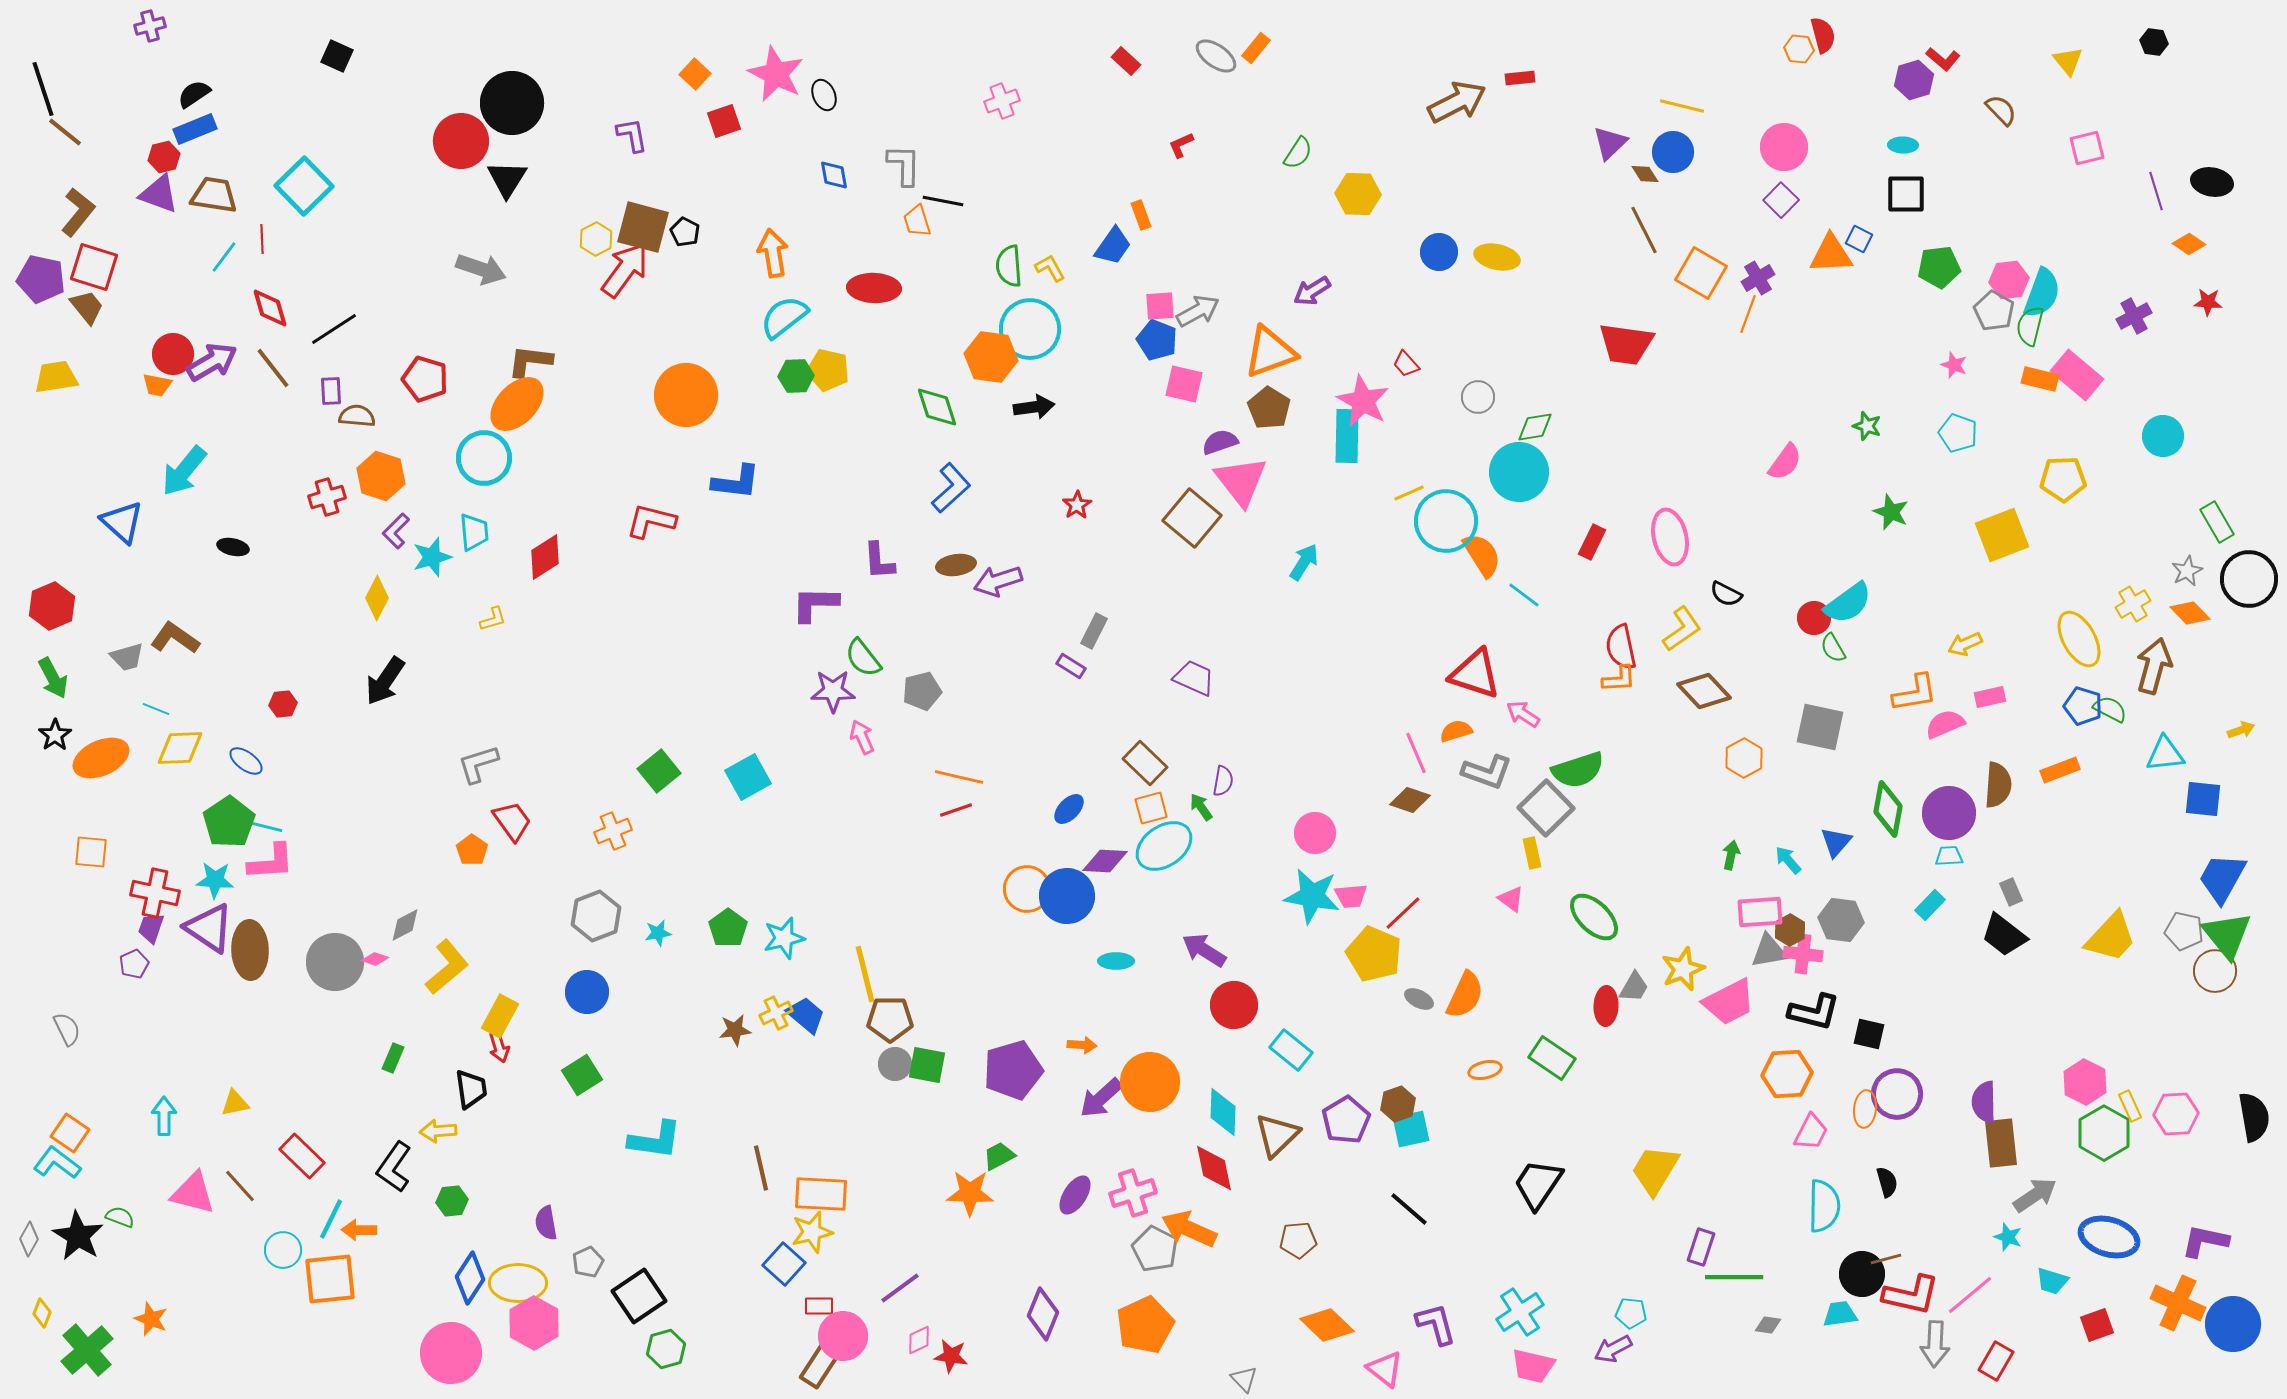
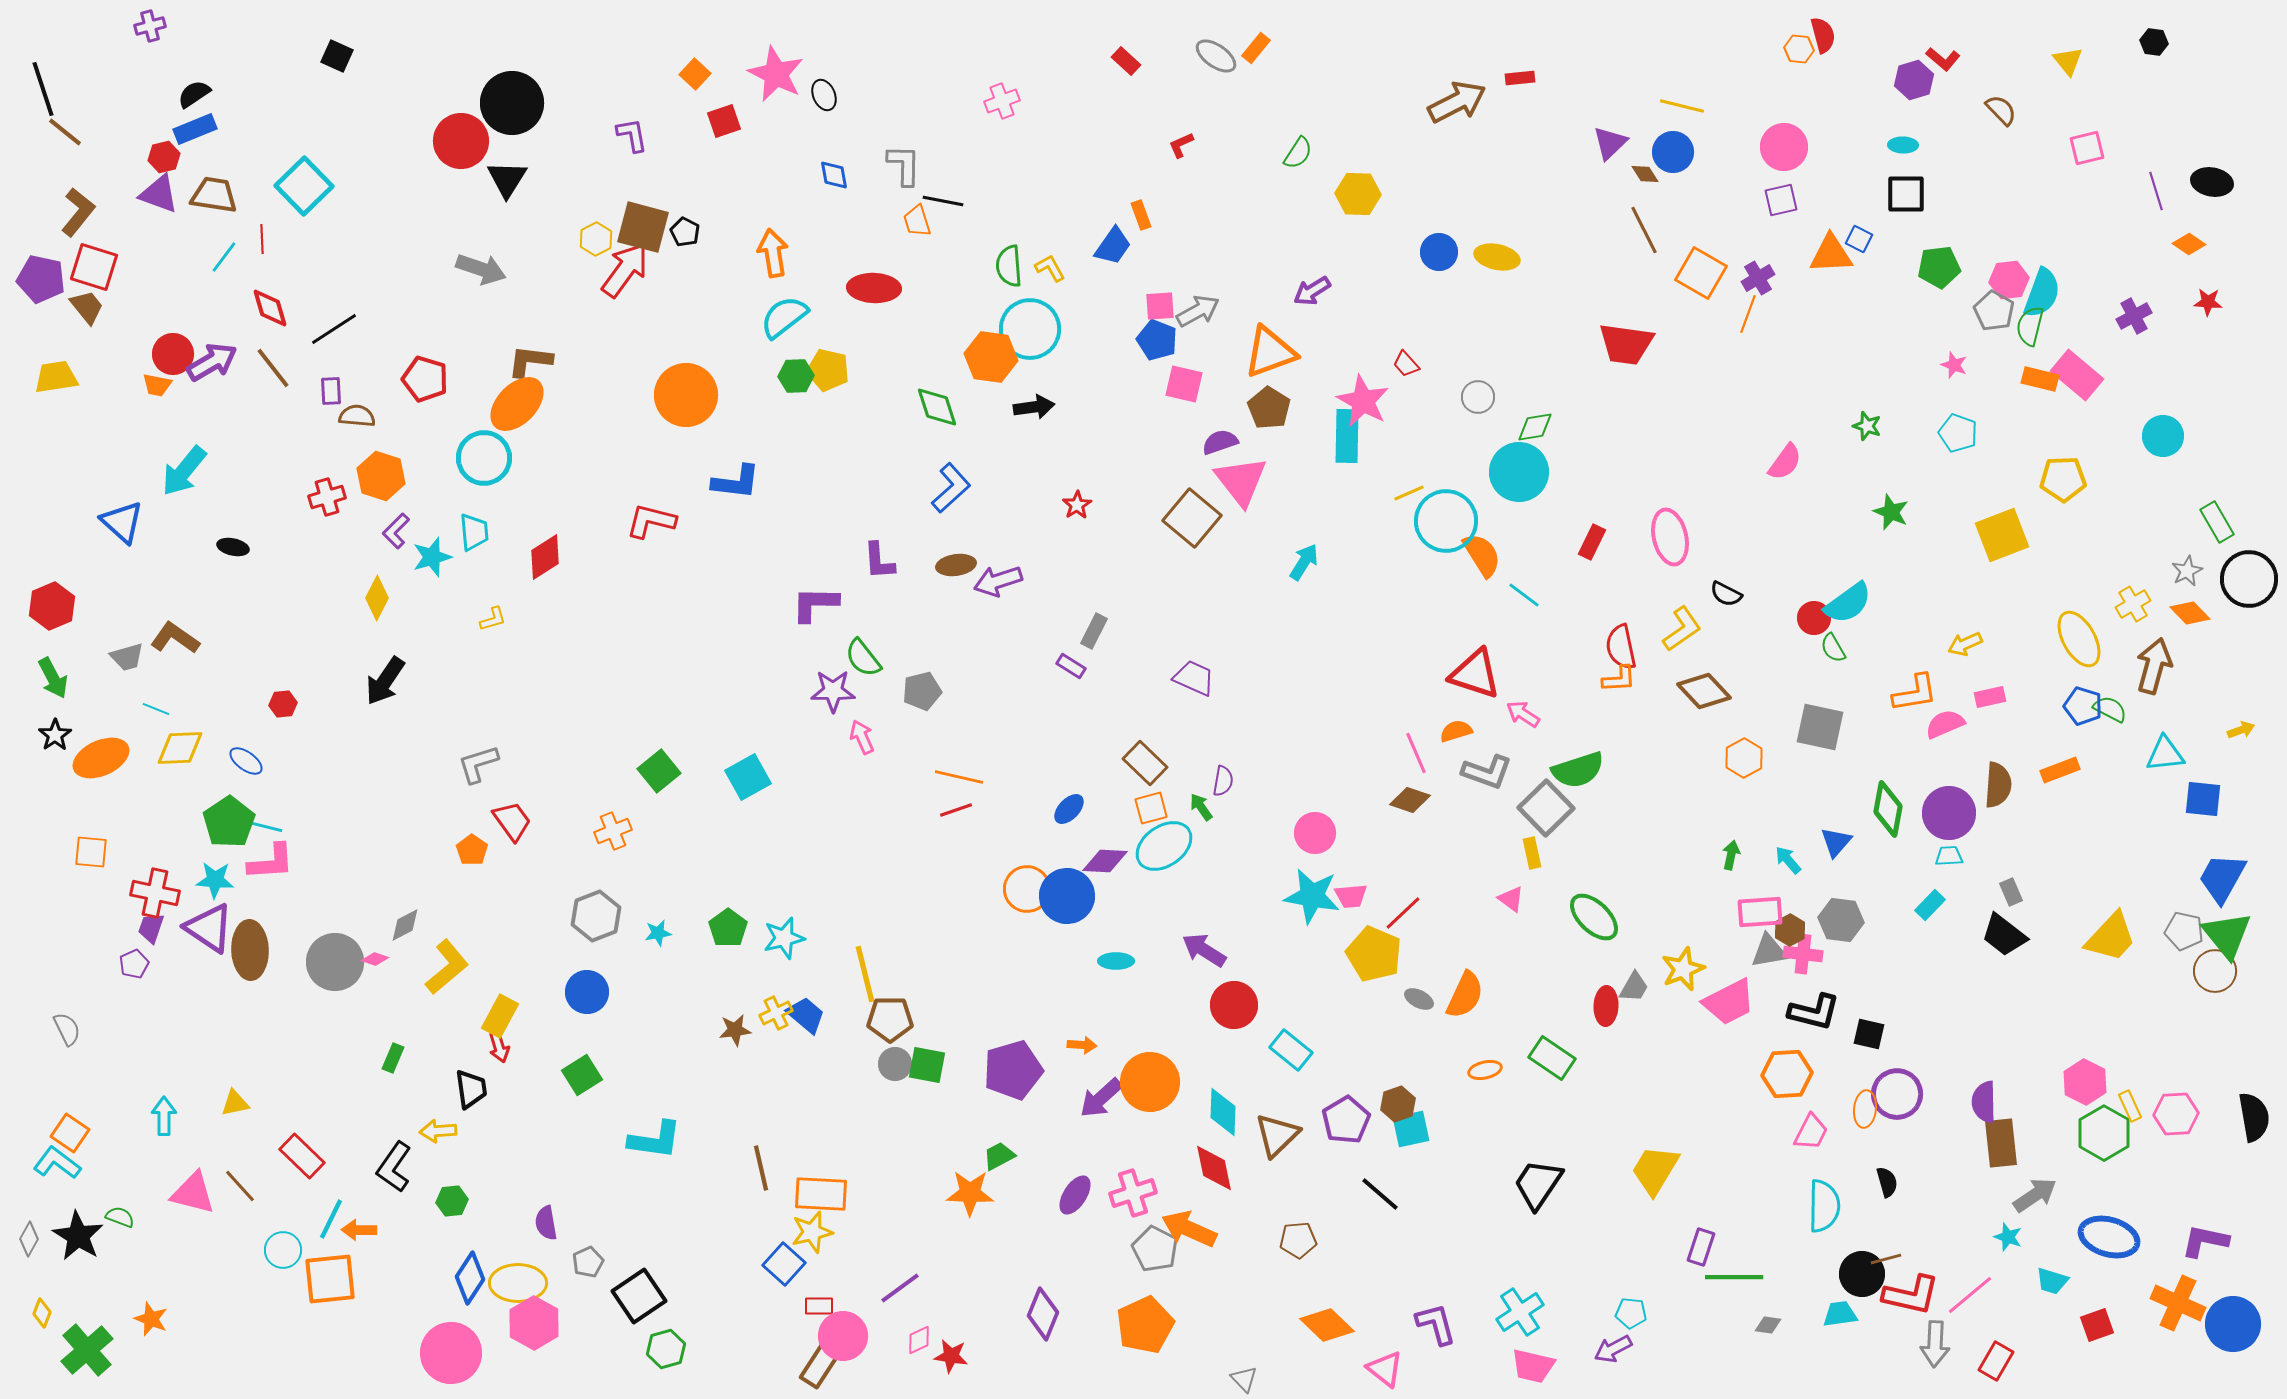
purple square at (1781, 200): rotated 32 degrees clockwise
black line at (1409, 1209): moved 29 px left, 15 px up
